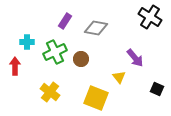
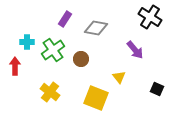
purple rectangle: moved 2 px up
green cross: moved 2 px left, 2 px up; rotated 10 degrees counterclockwise
purple arrow: moved 8 px up
